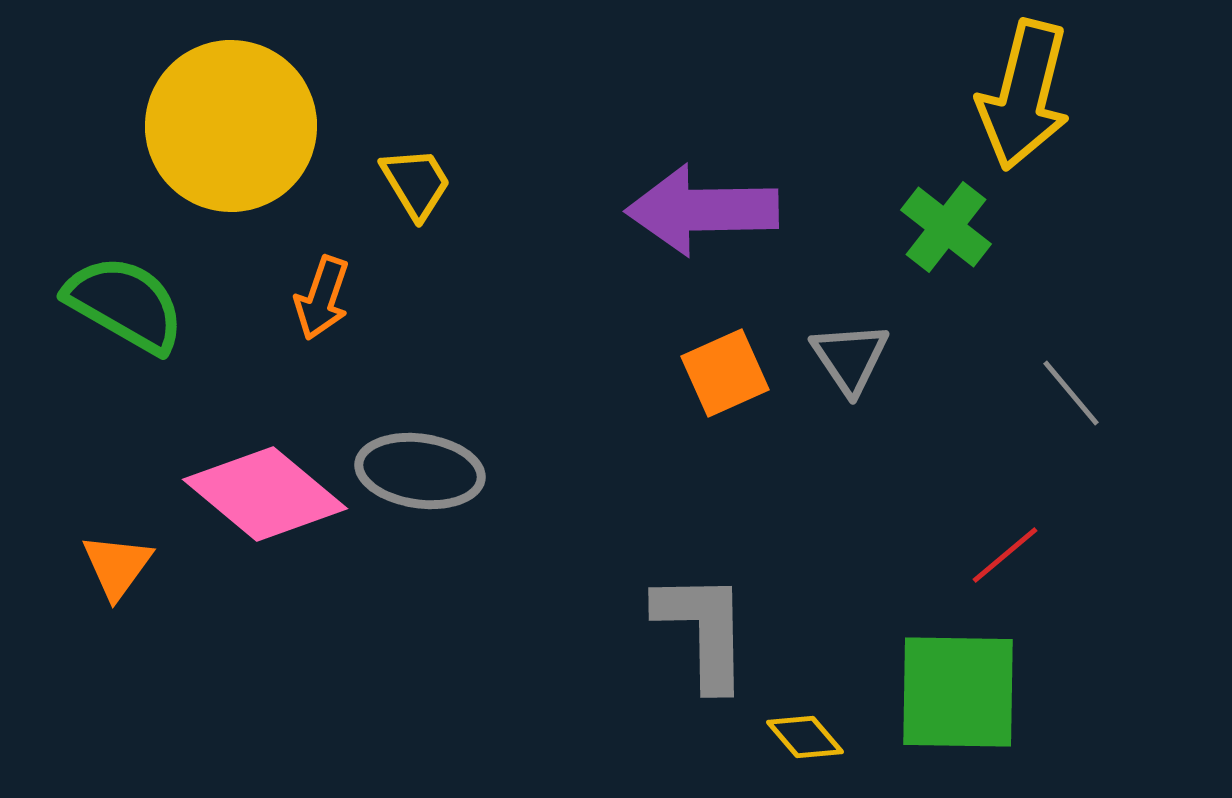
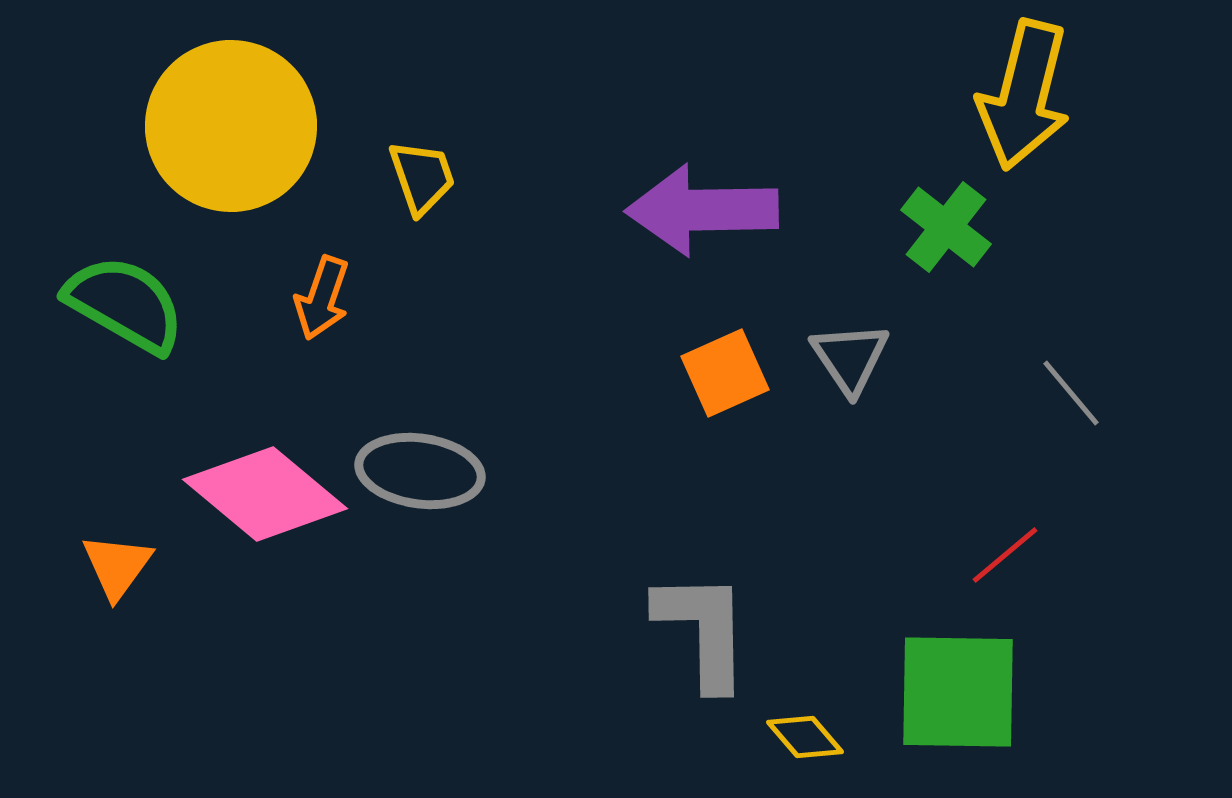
yellow trapezoid: moved 6 px right, 6 px up; rotated 12 degrees clockwise
